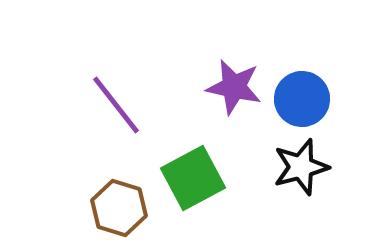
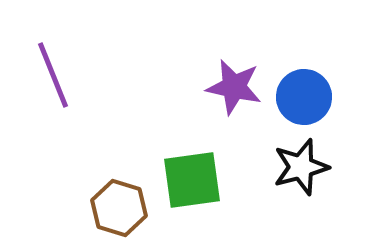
blue circle: moved 2 px right, 2 px up
purple line: moved 63 px left, 30 px up; rotated 16 degrees clockwise
green square: moved 1 px left, 2 px down; rotated 20 degrees clockwise
